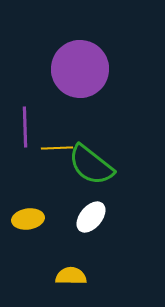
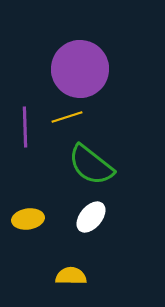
yellow line: moved 10 px right, 31 px up; rotated 16 degrees counterclockwise
